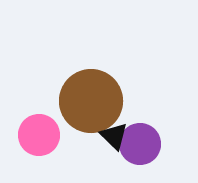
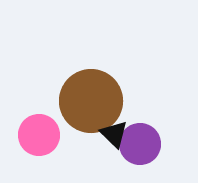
black triangle: moved 2 px up
